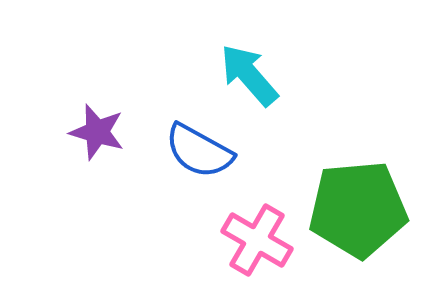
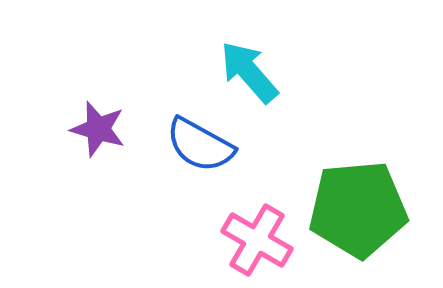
cyan arrow: moved 3 px up
purple star: moved 1 px right, 3 px up
blue semicircle: moved 1 px right, 6 px up
